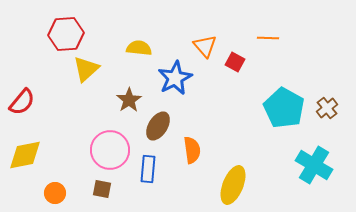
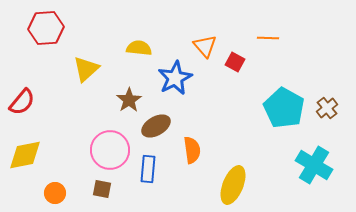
red hexagon: moved 20 px left, 6 px up
brown ellipse: moved 2 px left; rotated 28 degrees clockwise
